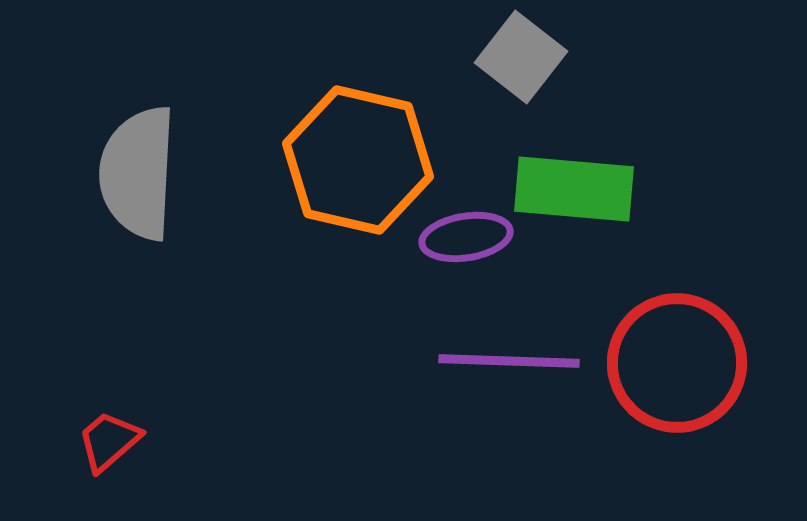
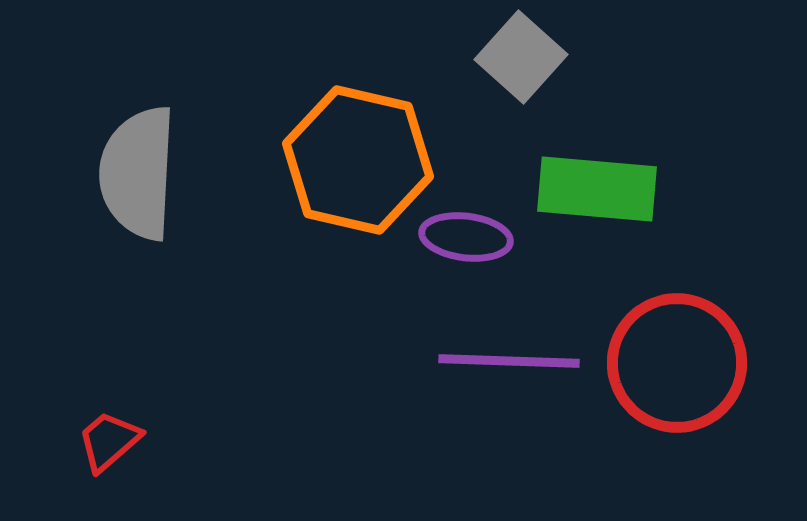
gray square: rotated 4 degrees clockwise
green rectangle: moved 23 px right
purple ellipse: rotated 16 degrees clockwise
